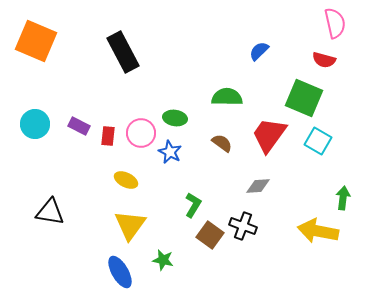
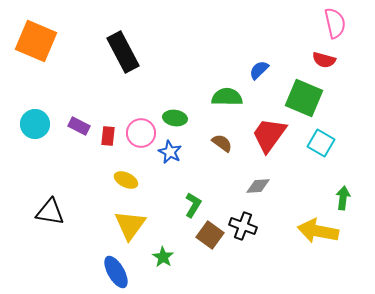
blue semicircle: moved 19 px down
cyan square: moved 3 px right, 2 px down
green star: moved 3 px up; rotated 20 degrees clockwise
blue ellipse: moved 4 px left
